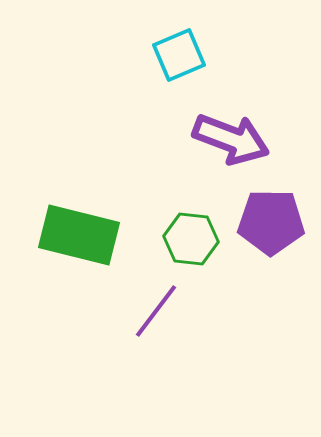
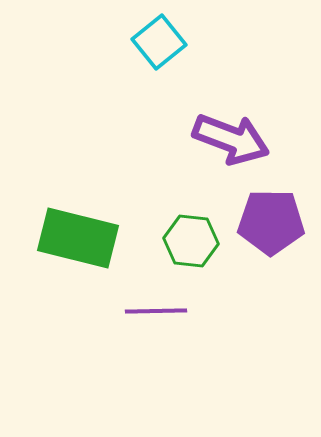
cyan square: moved 20 px left, 13 px up; rotated 16 degrees counterclockwise
green rectangle: moved 1 px left, 3 px down
green hexagon: moved 2 px down
purple line: rotated 52 degrees clockwise
